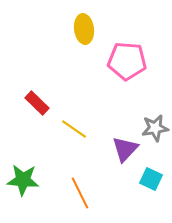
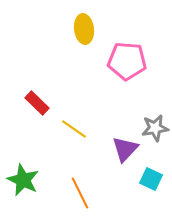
green star: rotated 20 degrees clockwise
